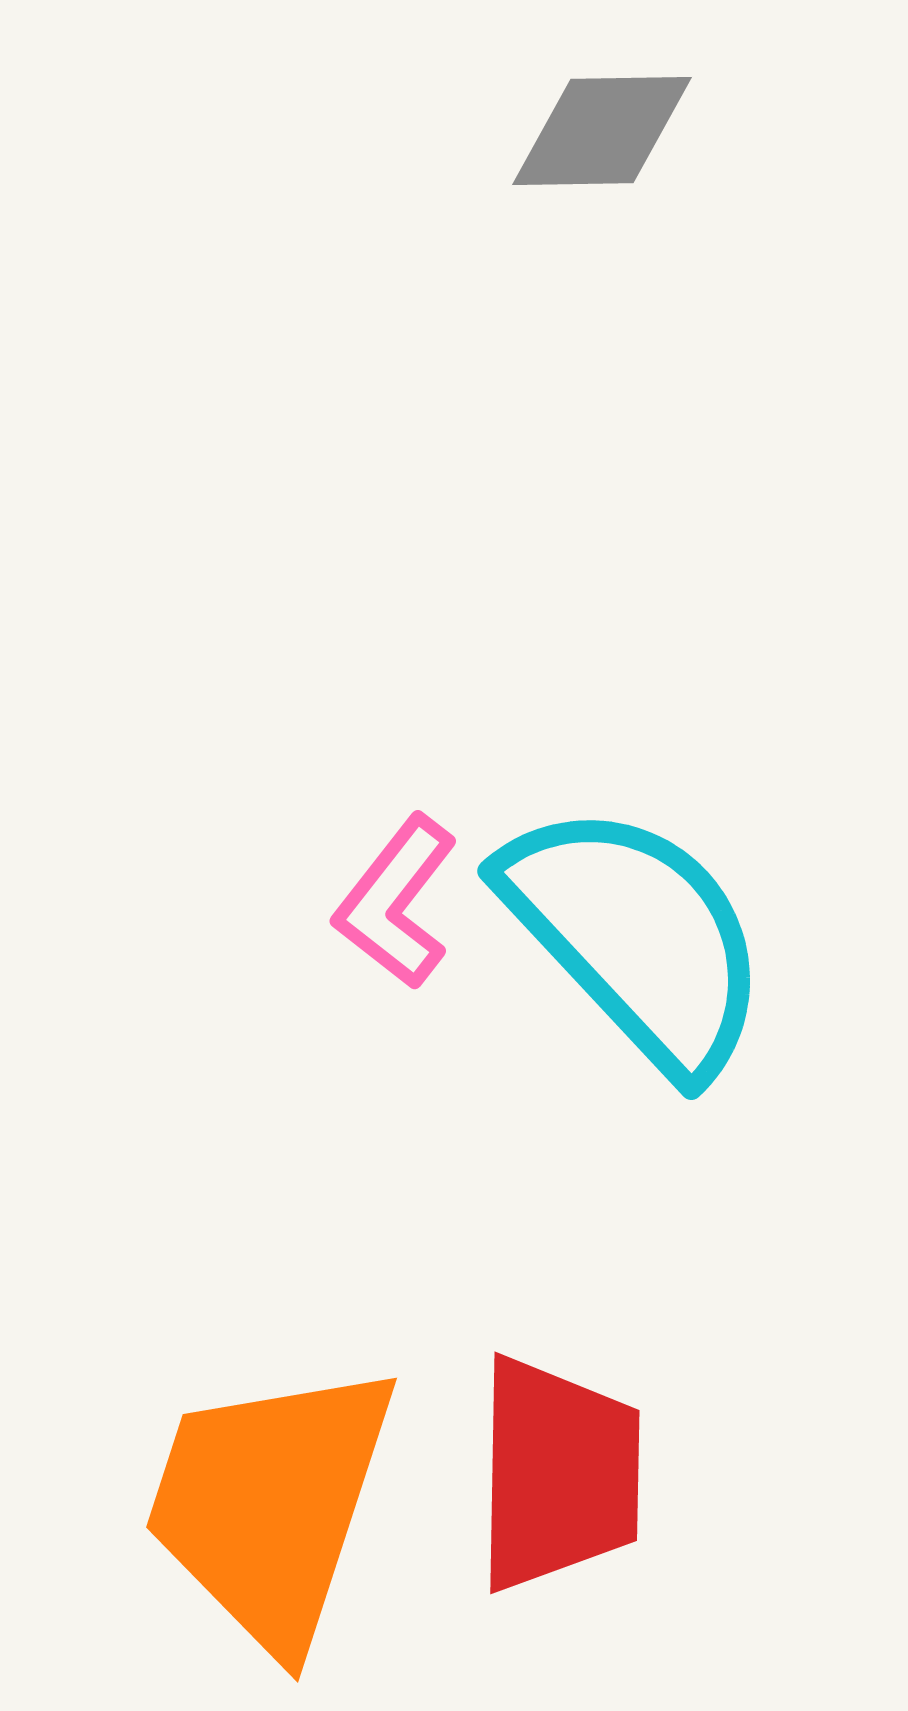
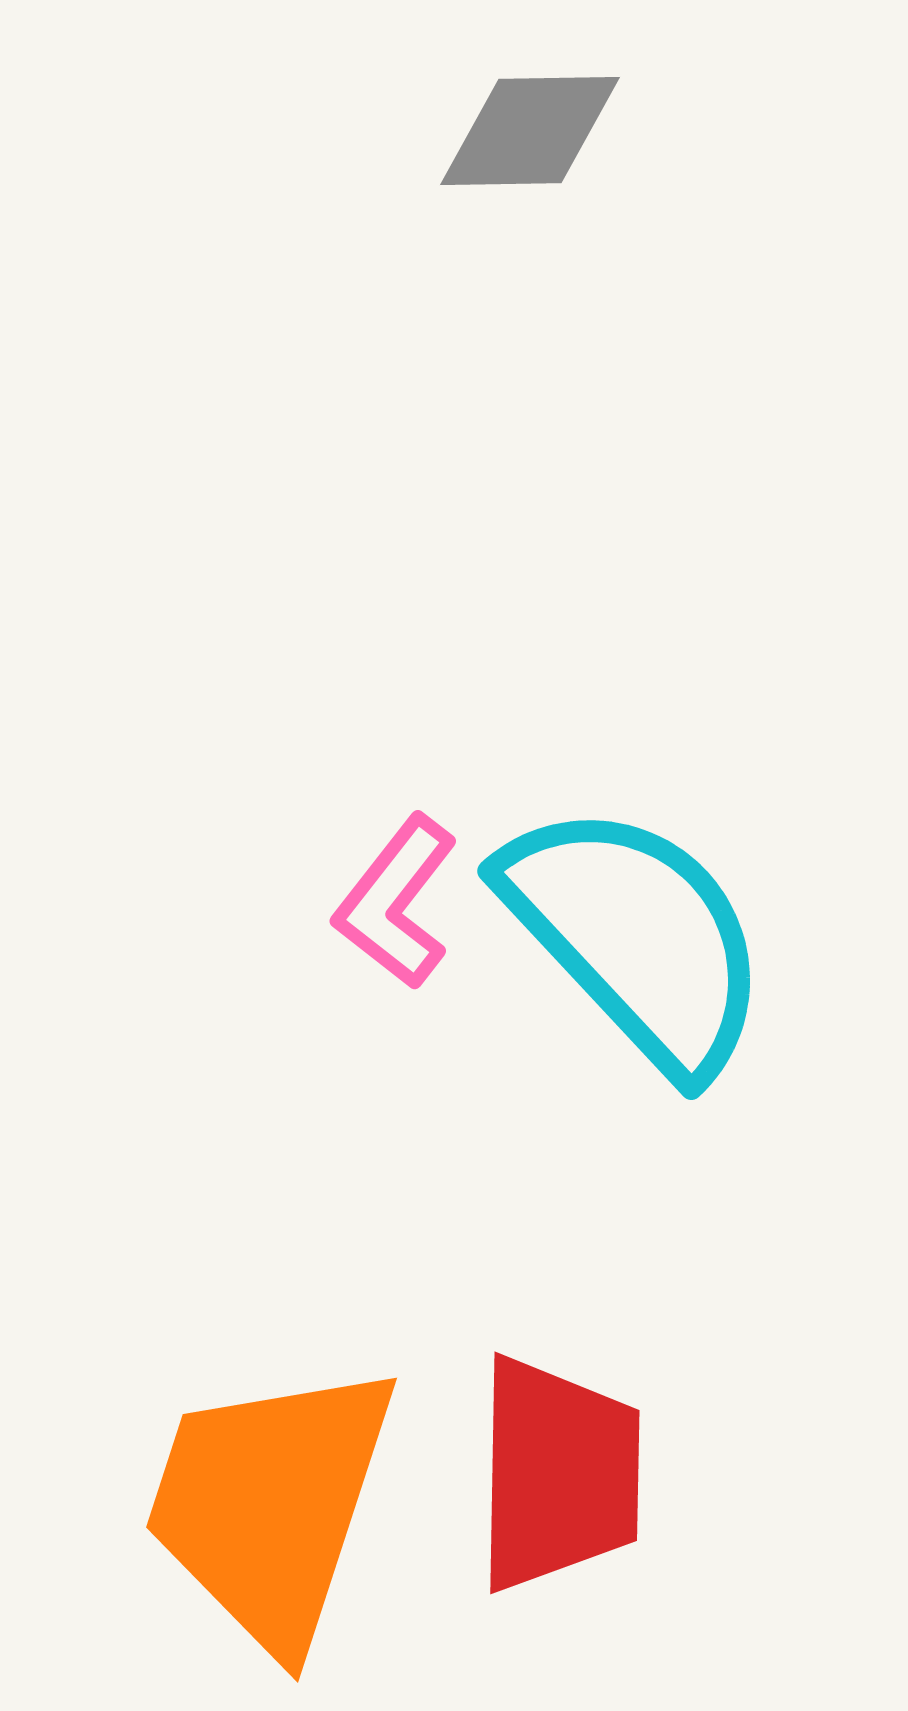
gray diamond: moved 72 px left
